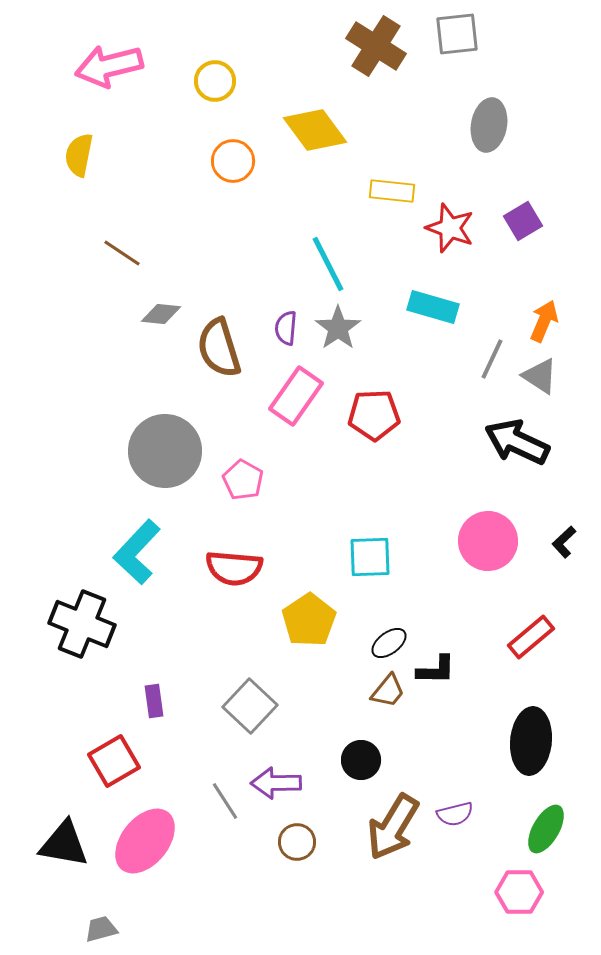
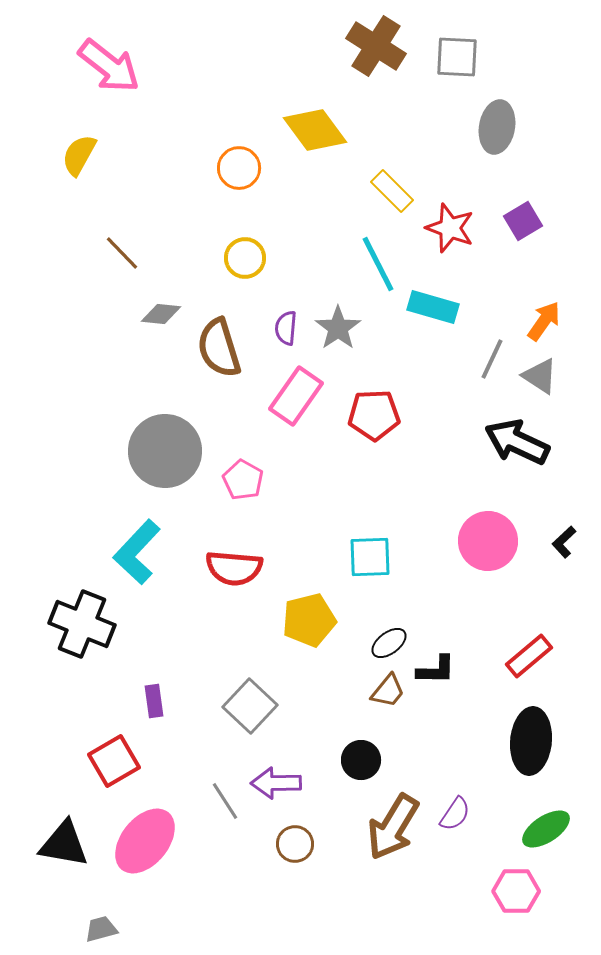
gray square at (457, 34): moved 23 px down; rotated 9 degrees clockwise
pink arrow at (109, 66): rotated 128 degrees counterclockwise
yellow circle at (215, 81): moved 30 px right, 177 px down
gray ellipse at (489, 125): moved 8 px right, 2 px down
yellow semicircle at (79, 155): rotated 18 degrees clockwise
orange circle at (233, 161): moved 6 px right, 7 px down
yellow rectangle at (392, 191): rotated 39 degrees clockwise
brown line at (122, 253): rotated 12 degrees clockwise
cyan line at (328, 264): moved 50 px right
orange arrow at (544, 321): rotated 12 degrees clockwise
yellow pentagon at (309, 620): rotated 20 degrees clockwise
red rectangle at (531, 637): moved 2 px left, 19 px down
purple semicircle at (455, 814): rotated 42 degrees counterclockwise
green ellipse at (546, 829): rotated 27 degrees clockwise
brown circle at (297, 842): moved 2 px left, 2 px down
pink hexagon at (519, 892): moved 3 px left, 1 px up
